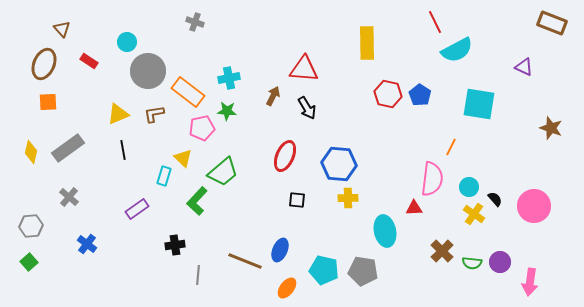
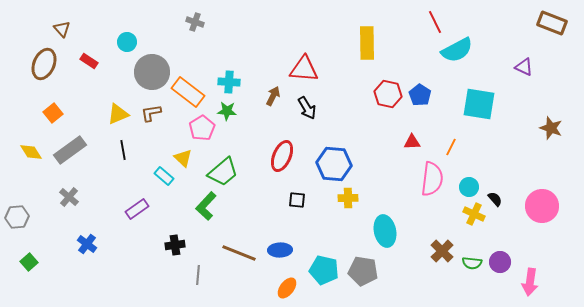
gray circle at (148, 71): moved 4 px right, 1 px down
cyan cross at (229, 78): moved 4 px down; rotated 15 degrees clockwise
orange square at (48, 102): moved 5 px right, 11 px down; rotated 36 degrees counterclockwise
brown L-shape at (154, 114): moved 3 px left, 1 px up
pink pentagon at (202, 128): rotated 20 degrees counterclockwise
gray rectangle at (68, 148): moved 2 px right, 2 px down
yellow diamond at (31, 152): rotated 45 degrees counterclockwise
red ellipse at (285, 156): moved 3 px left
blue hexagon at (339, 164): moved 5 px left
cyan rectangle at (164, 176): rotated 66 degrees counterclockwise
green L-shape at (197, 201): moved 9 px right, 5 px down
pink circle at (534, 206): moved 8 px right
red triangle at (414, 208): moved 2 px left, 66 px up
yellow cross at (474, 214): rotated 10 degrees counterclockwise
gray hexagon at (31, 226): moved 14 px left, 9 px up
blue ellipse at (280, 250): rotated 65 degrees clockwise
brown line at (245, 261): moved 6 px left, 8 px up
